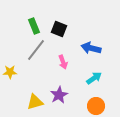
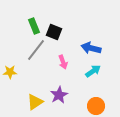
black square: moved 5 px left, 3 px down
cyan arrow: moved 1 px left, 7 px up
yellow triangle: rotated 18 degrees counterclockwise
